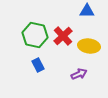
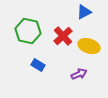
blue triangle: moved 3 px left, 1 px down; rotated 28 degrees counterclockwise
green hexagon: moved 7 px left, 4 px up
yellow ellipse: rotated 10 degrees clockwise
blue rectangle: rotated 32 degrees counterclockwise
